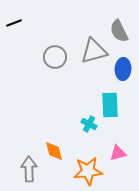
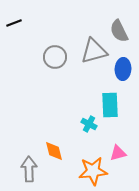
orange star: moved 5 px right
